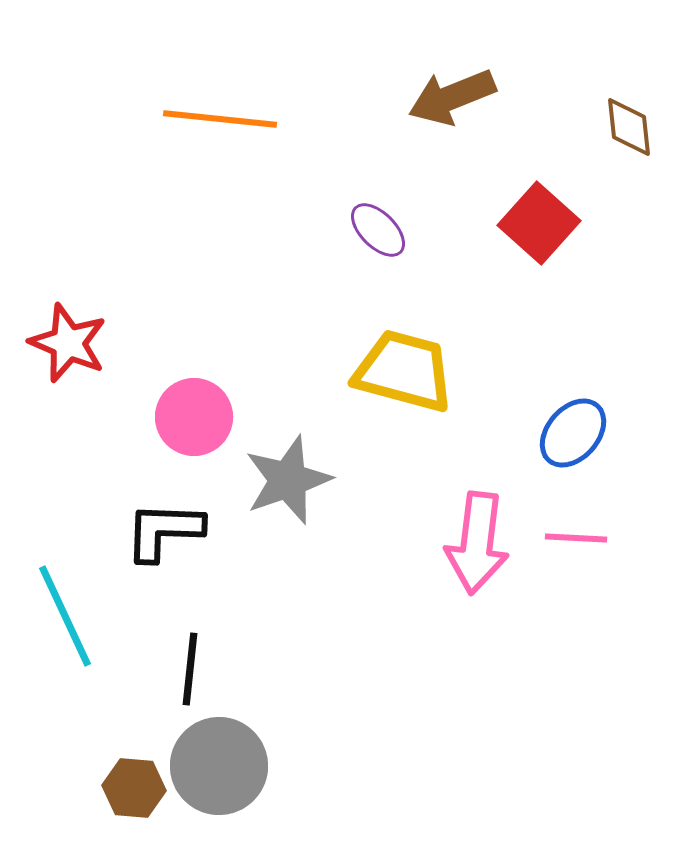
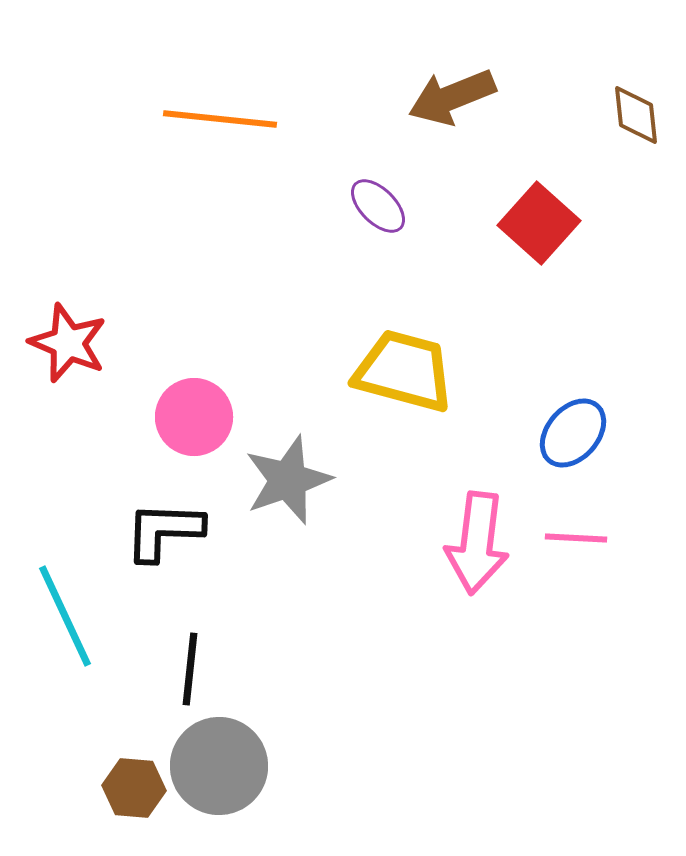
brown diamond: moved 7 px right, 12 px up
purple ellipse: moved 24 px up
